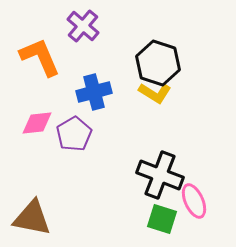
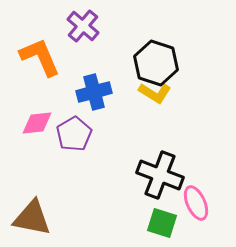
black hexagon: moved 2 px left
pink ellipse: moved 2 px right, 2 px down
green square: moved 4 px down
